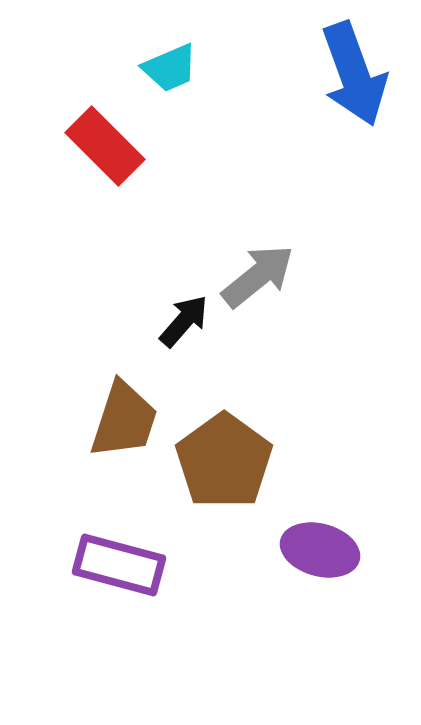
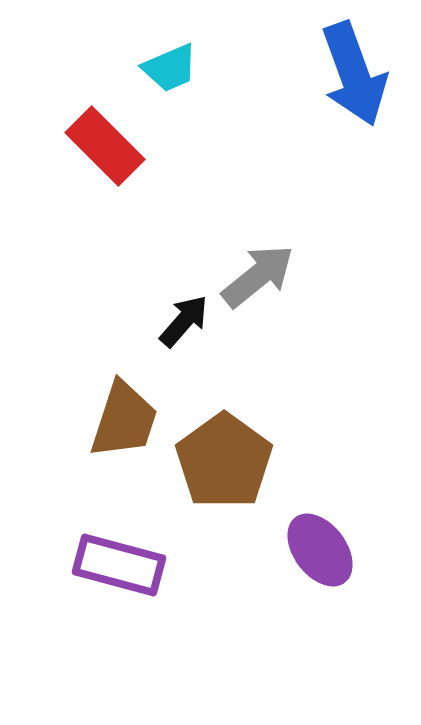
purple ellipse: rotated 38 degrees clockwise
